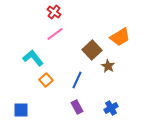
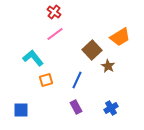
orange square: rotated 24 degrees clockwise
purple rectangle: moved 1 px left
